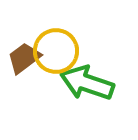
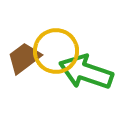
green arrow: moved 1 px left, 11 px up
